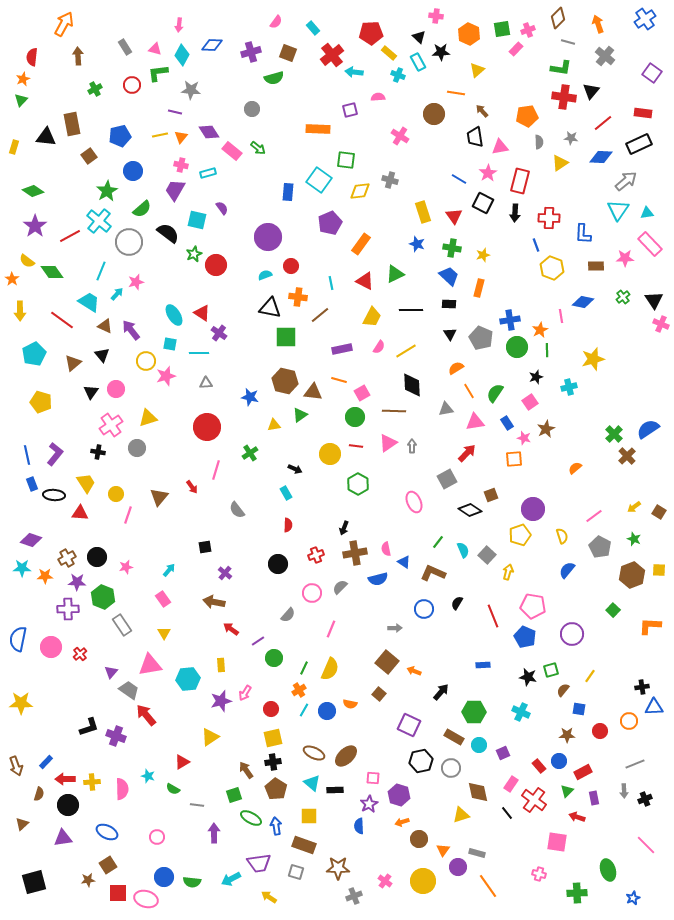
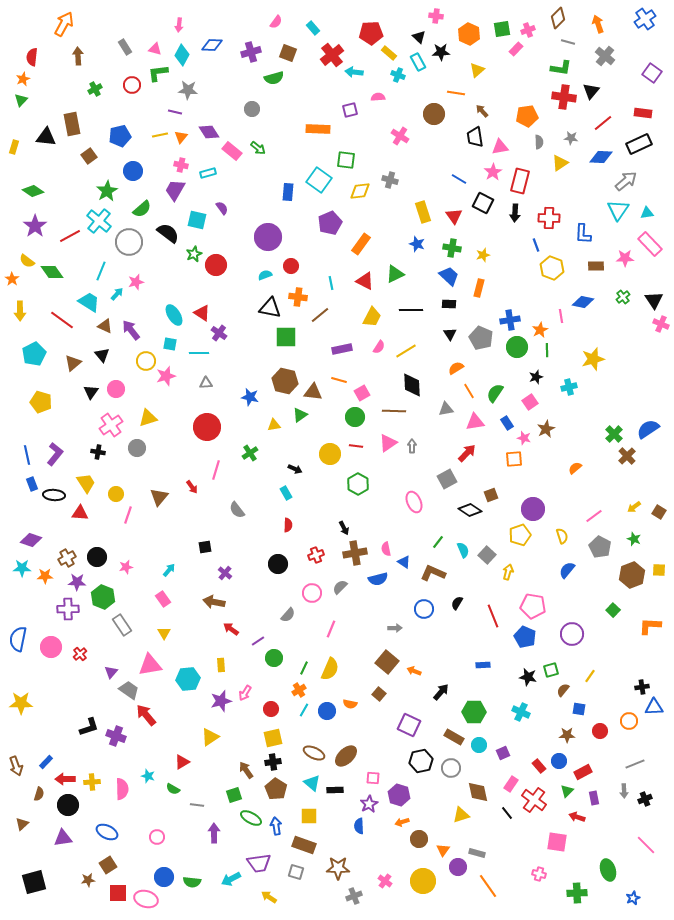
gray star at (191, 90): moved 3 px left
pink star at (488, 173): moved 5 px right, 1 px up
black arrow at (344, 528): rotated 48 degrees counterclockwise
